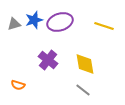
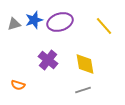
yellow line: rotated 30 degrees clockwise
gray line: rotated 56 degrees counterclockwise
